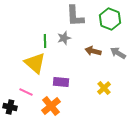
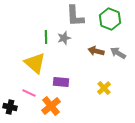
green line: moved 1 px right, 4 px up
brown arrow: moved 3 px right
pink line: moved 3 px right, 1 px down
